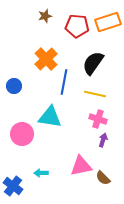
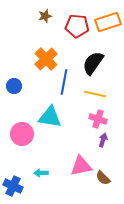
blue cross: rotated 12 degrees counterclockwise
